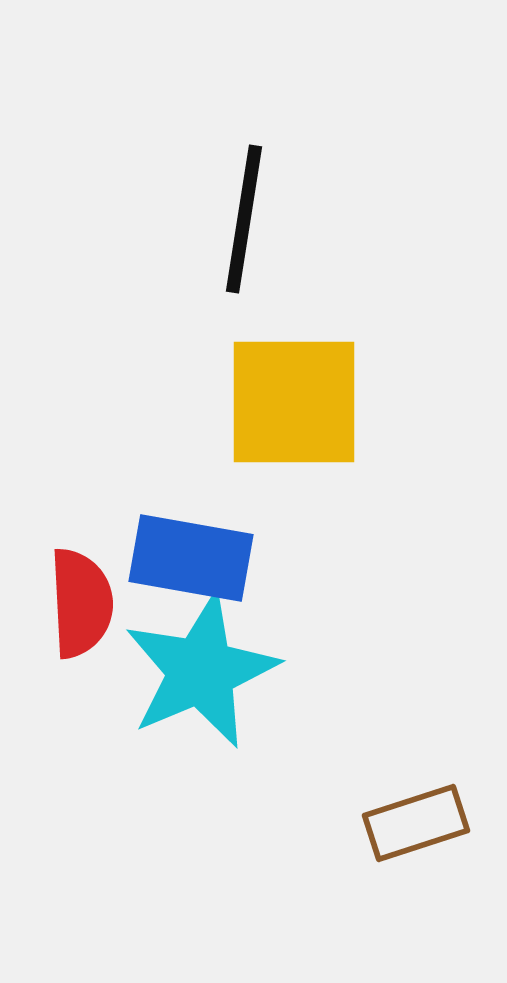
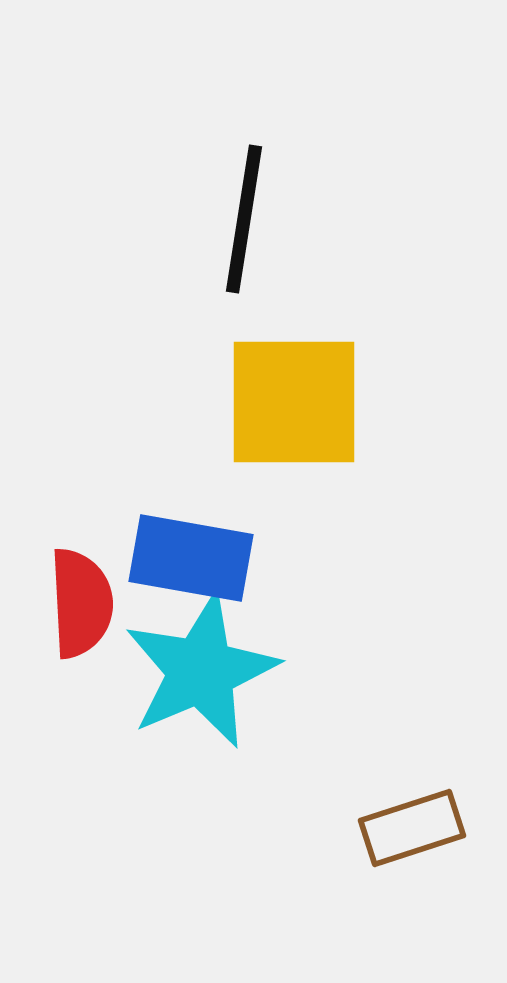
brown rectangle: moved 4 px left, 5 px down
